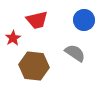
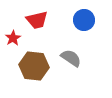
gray semicircle: moved 4 px left, 5 px down
